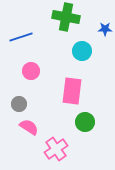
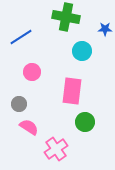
blue line: rotated 15 degrees counterclockwise
pink circle: moved 1 px right, 1 px down
